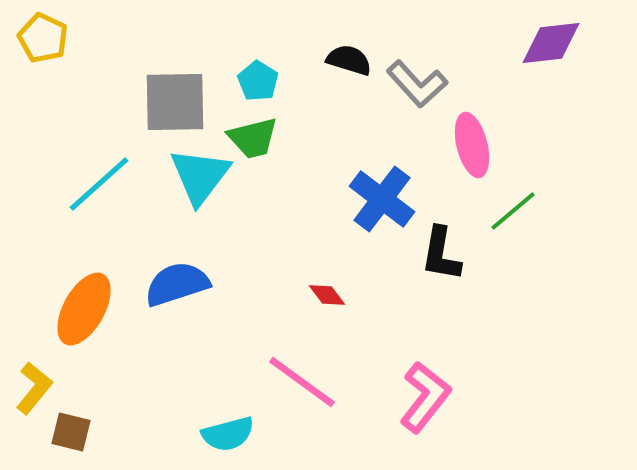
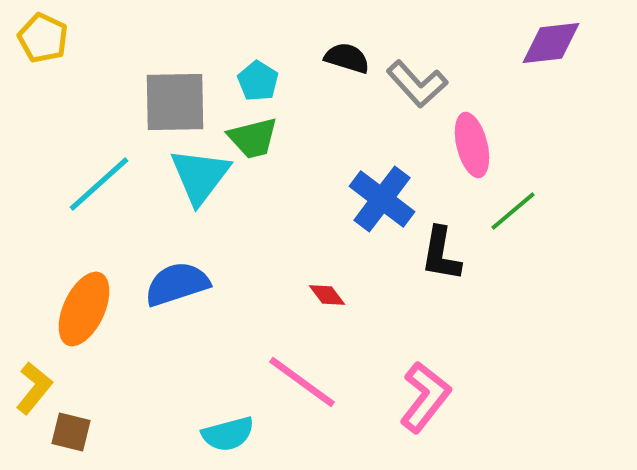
black semicircle: moved 2 px left, 2 px up
orange ellipse: rotated 4 degrees counterclockwise
